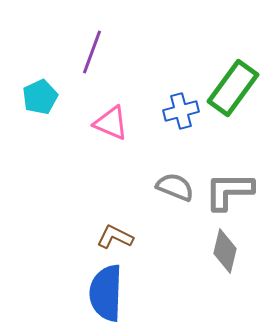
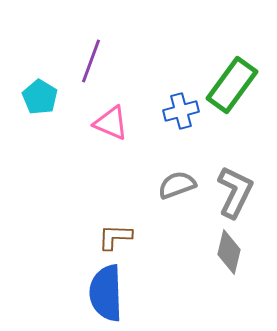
purple line: moved 1 px left, 9 px down
green rectangle: moved 1 px left, 3 px up
cyan pentagon: rotated 16 degrees counterclockwise
gray semicircle: moved 2 px right, 2 px up; rotated 42 degrees counterclockwise
gray L-shape: moved 6 px right, 1 px down; rotated 116 degrees clockwise
brown L-shape: rotated 24 degrees counterclockwise
gray diamond: moved 4 px right, 1 px down
blue semicircle: rotated 4 degrees counterclockwise
